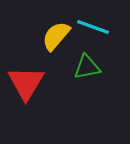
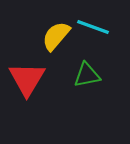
green triangle: moved 8 px down
red triangle: moved 1 px right, 4 px up
